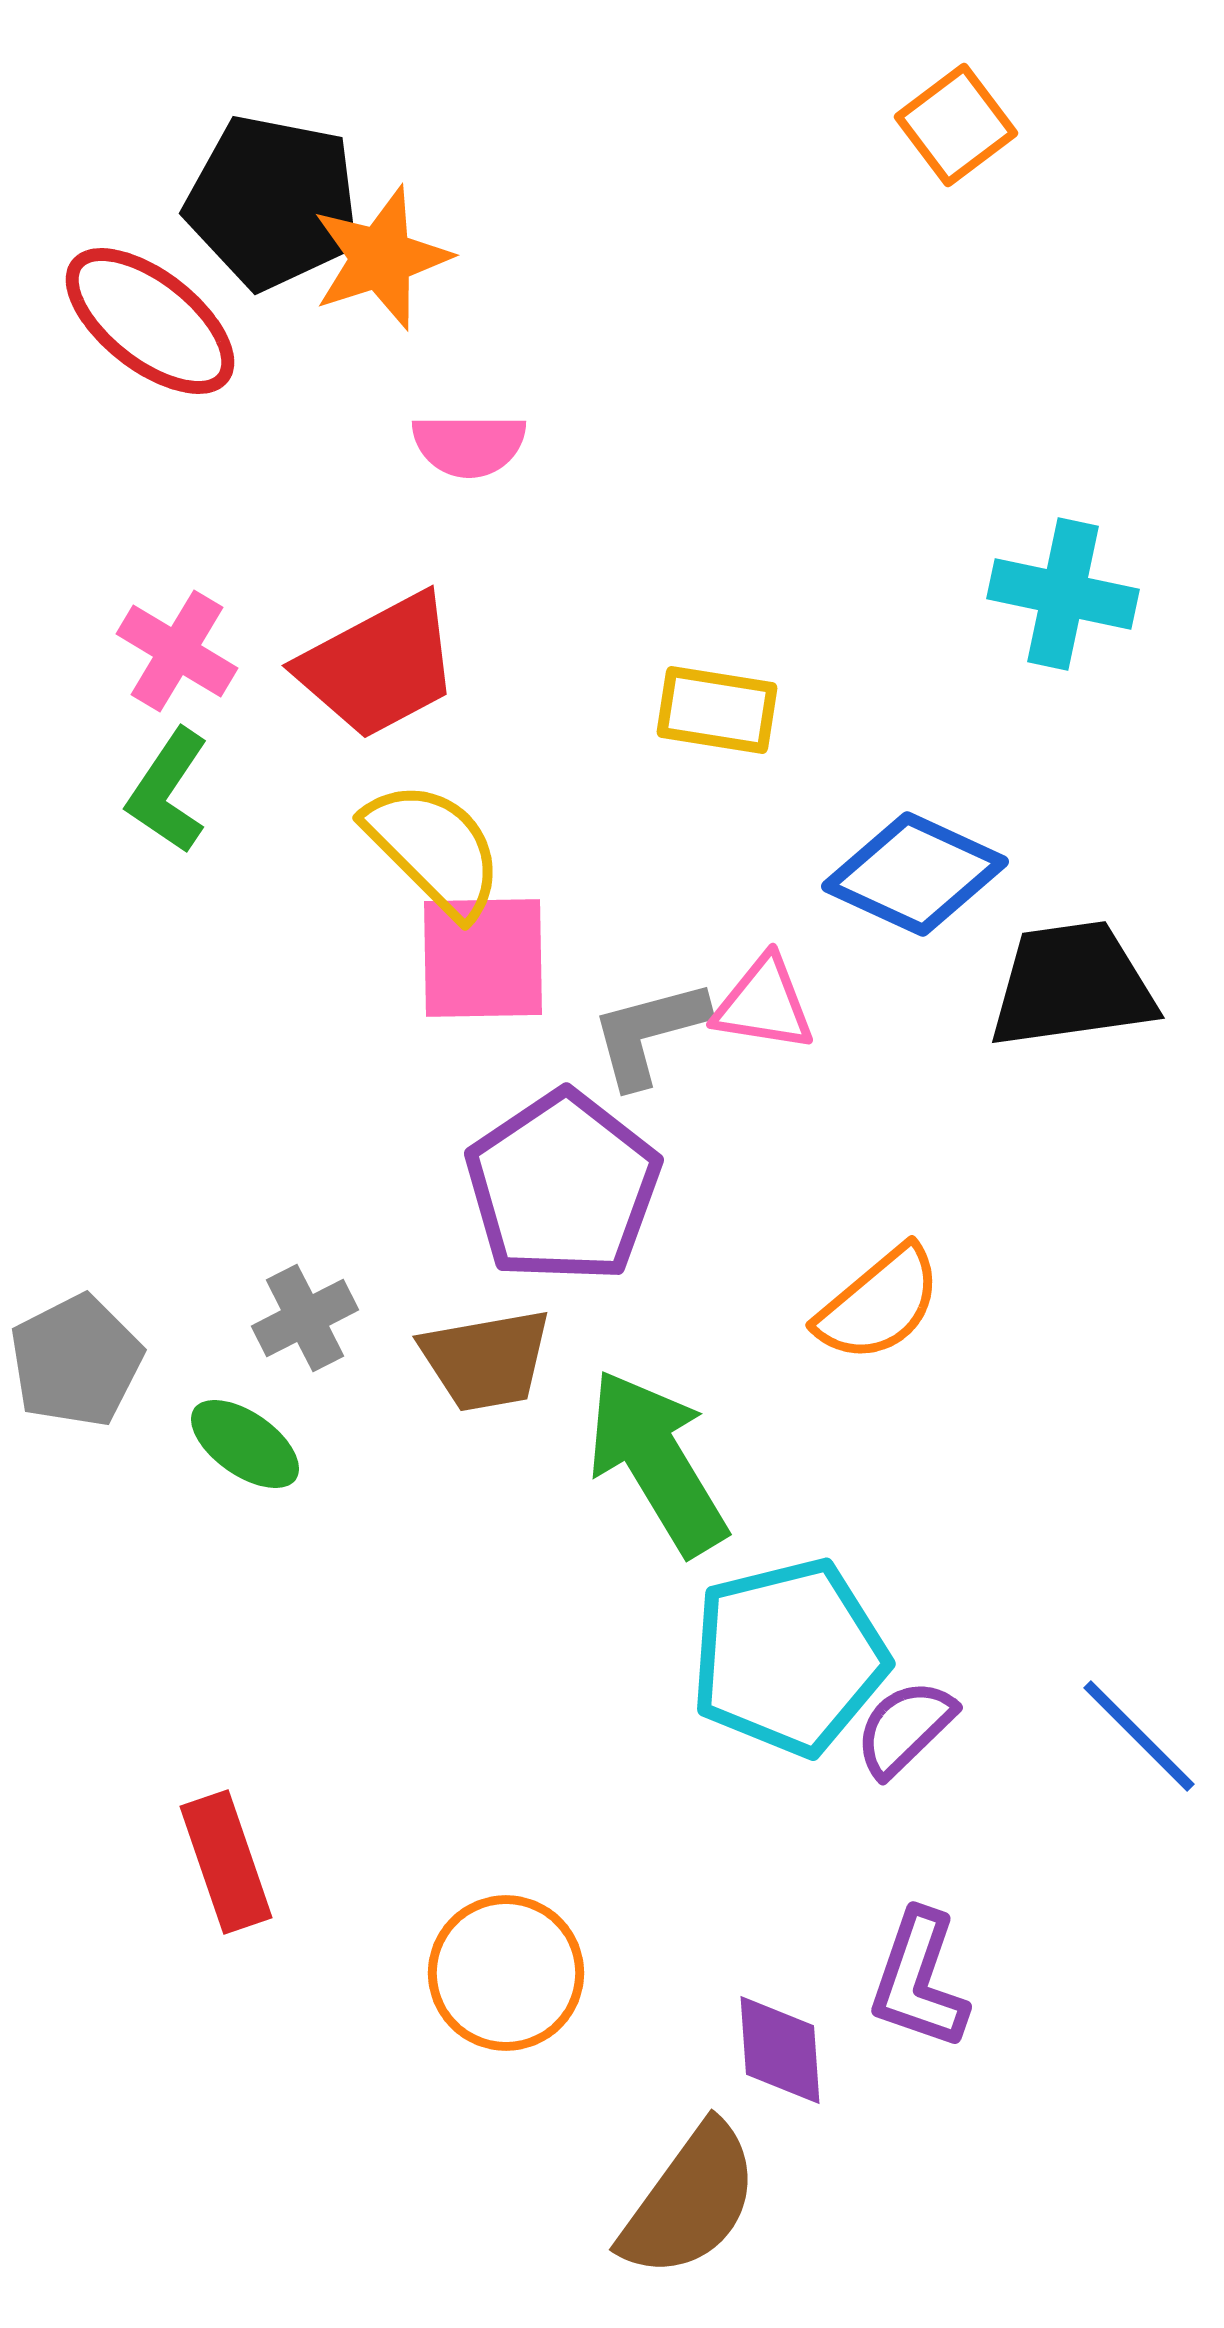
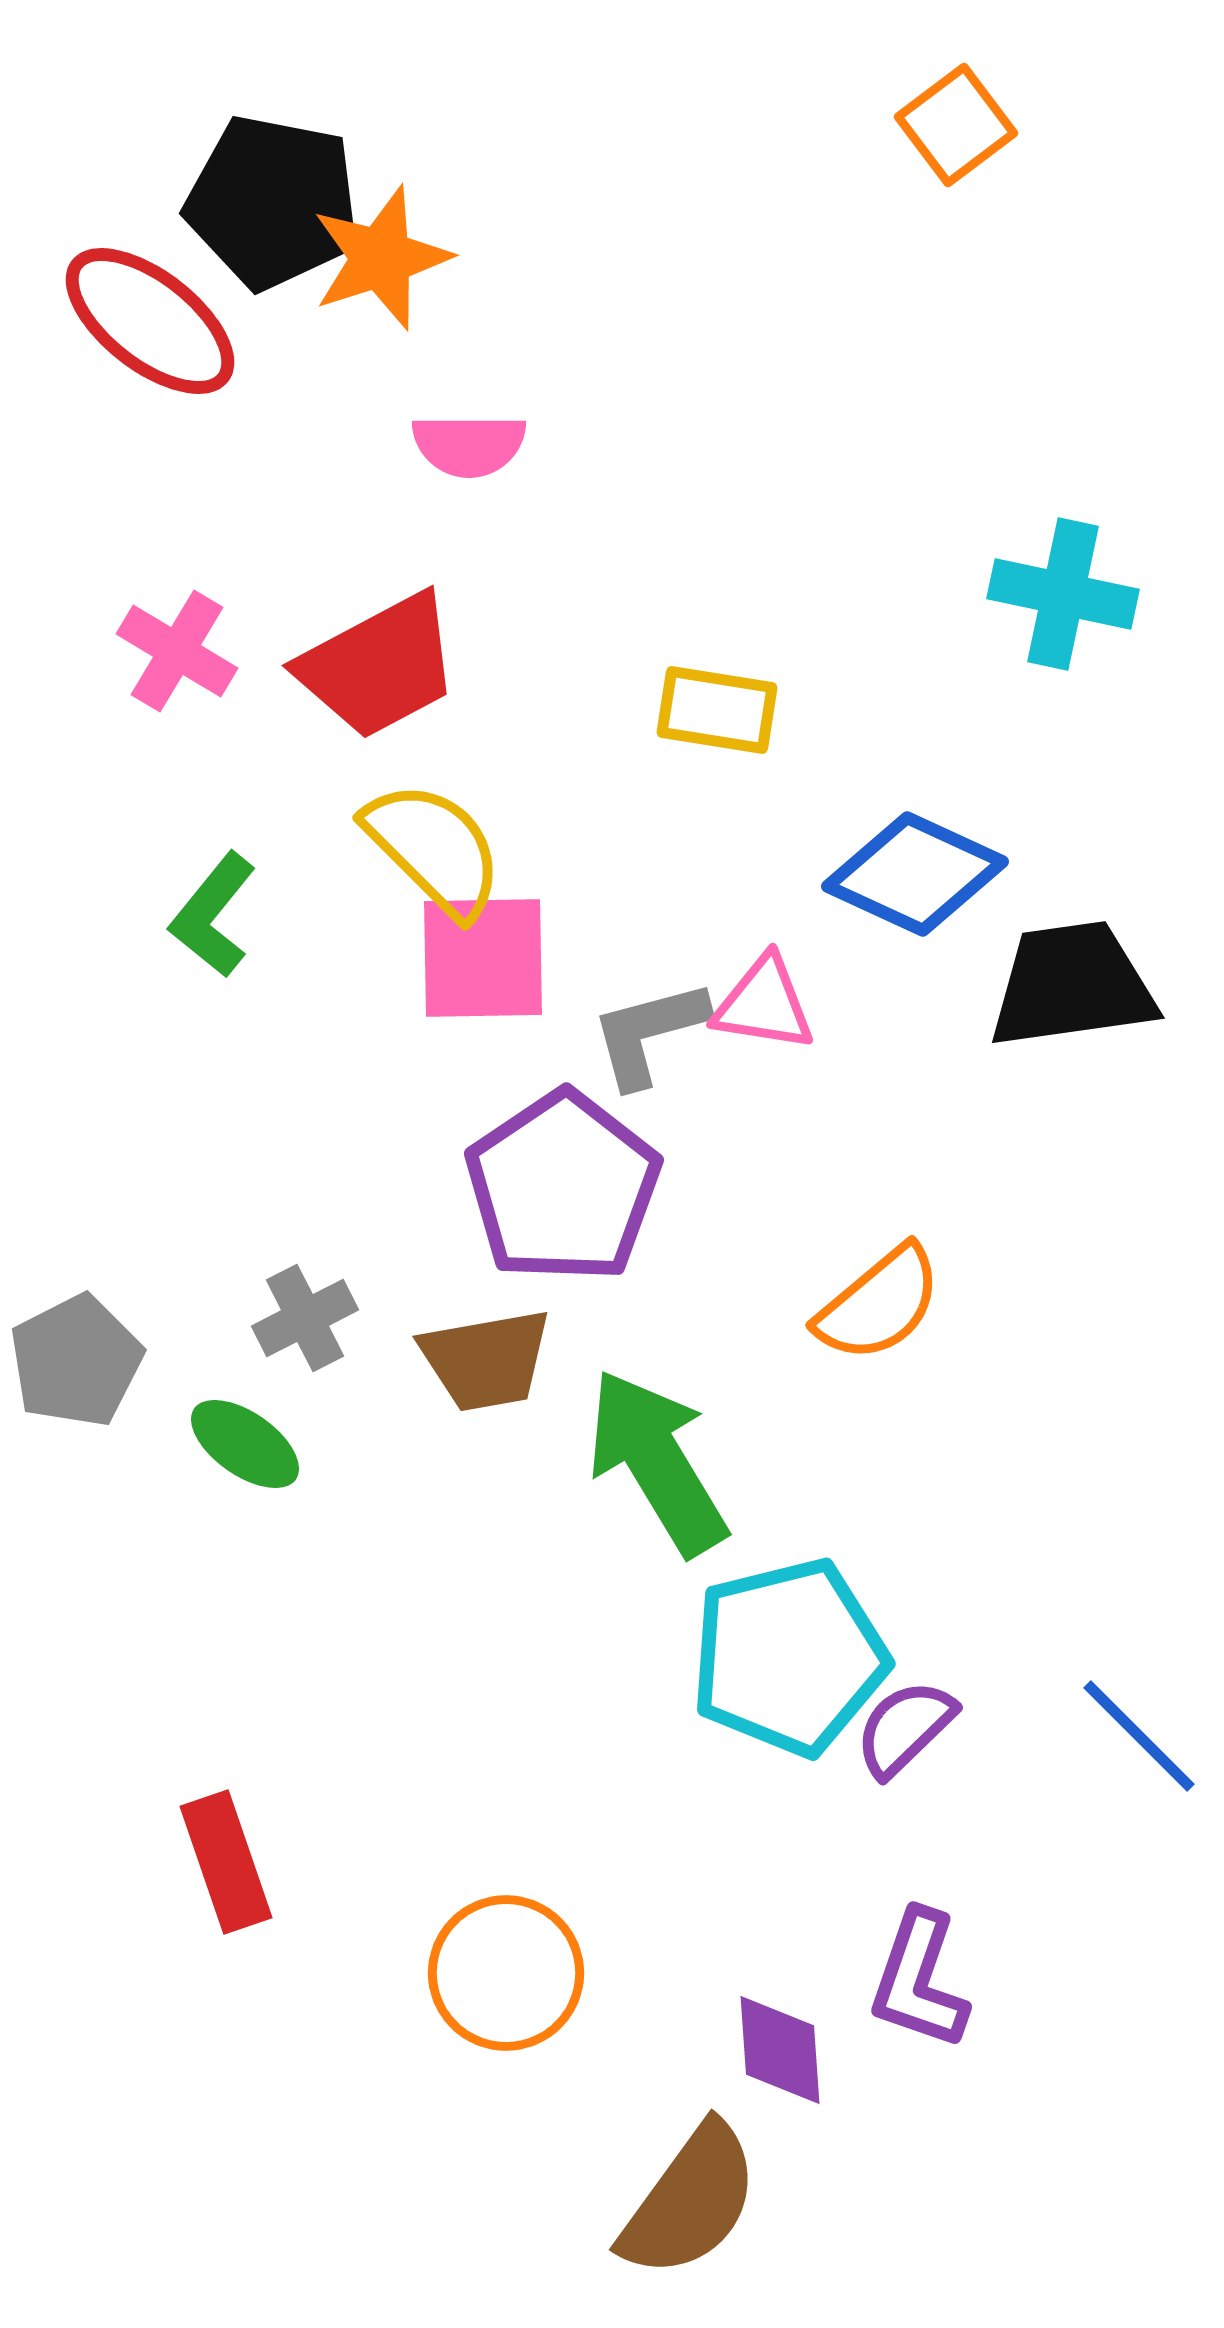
green L-shape: moved 45 px right, 124 px down; rotated 5 degrees clockwise
